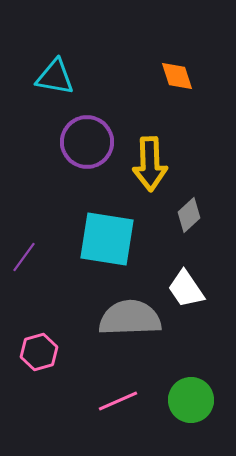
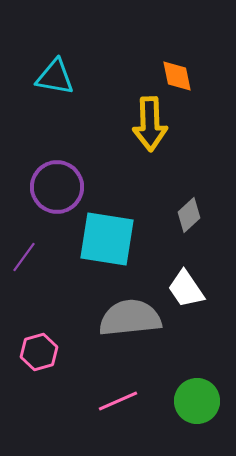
orange diamond: rotated 6 degrees clockwise
purple circle: moved 30 px left, 45 px down
yellow arrow: moved 40 px up
gray semicircle: rotated 4 degrees counterclockwise
green circle: moved 6 px right, 1 px down
